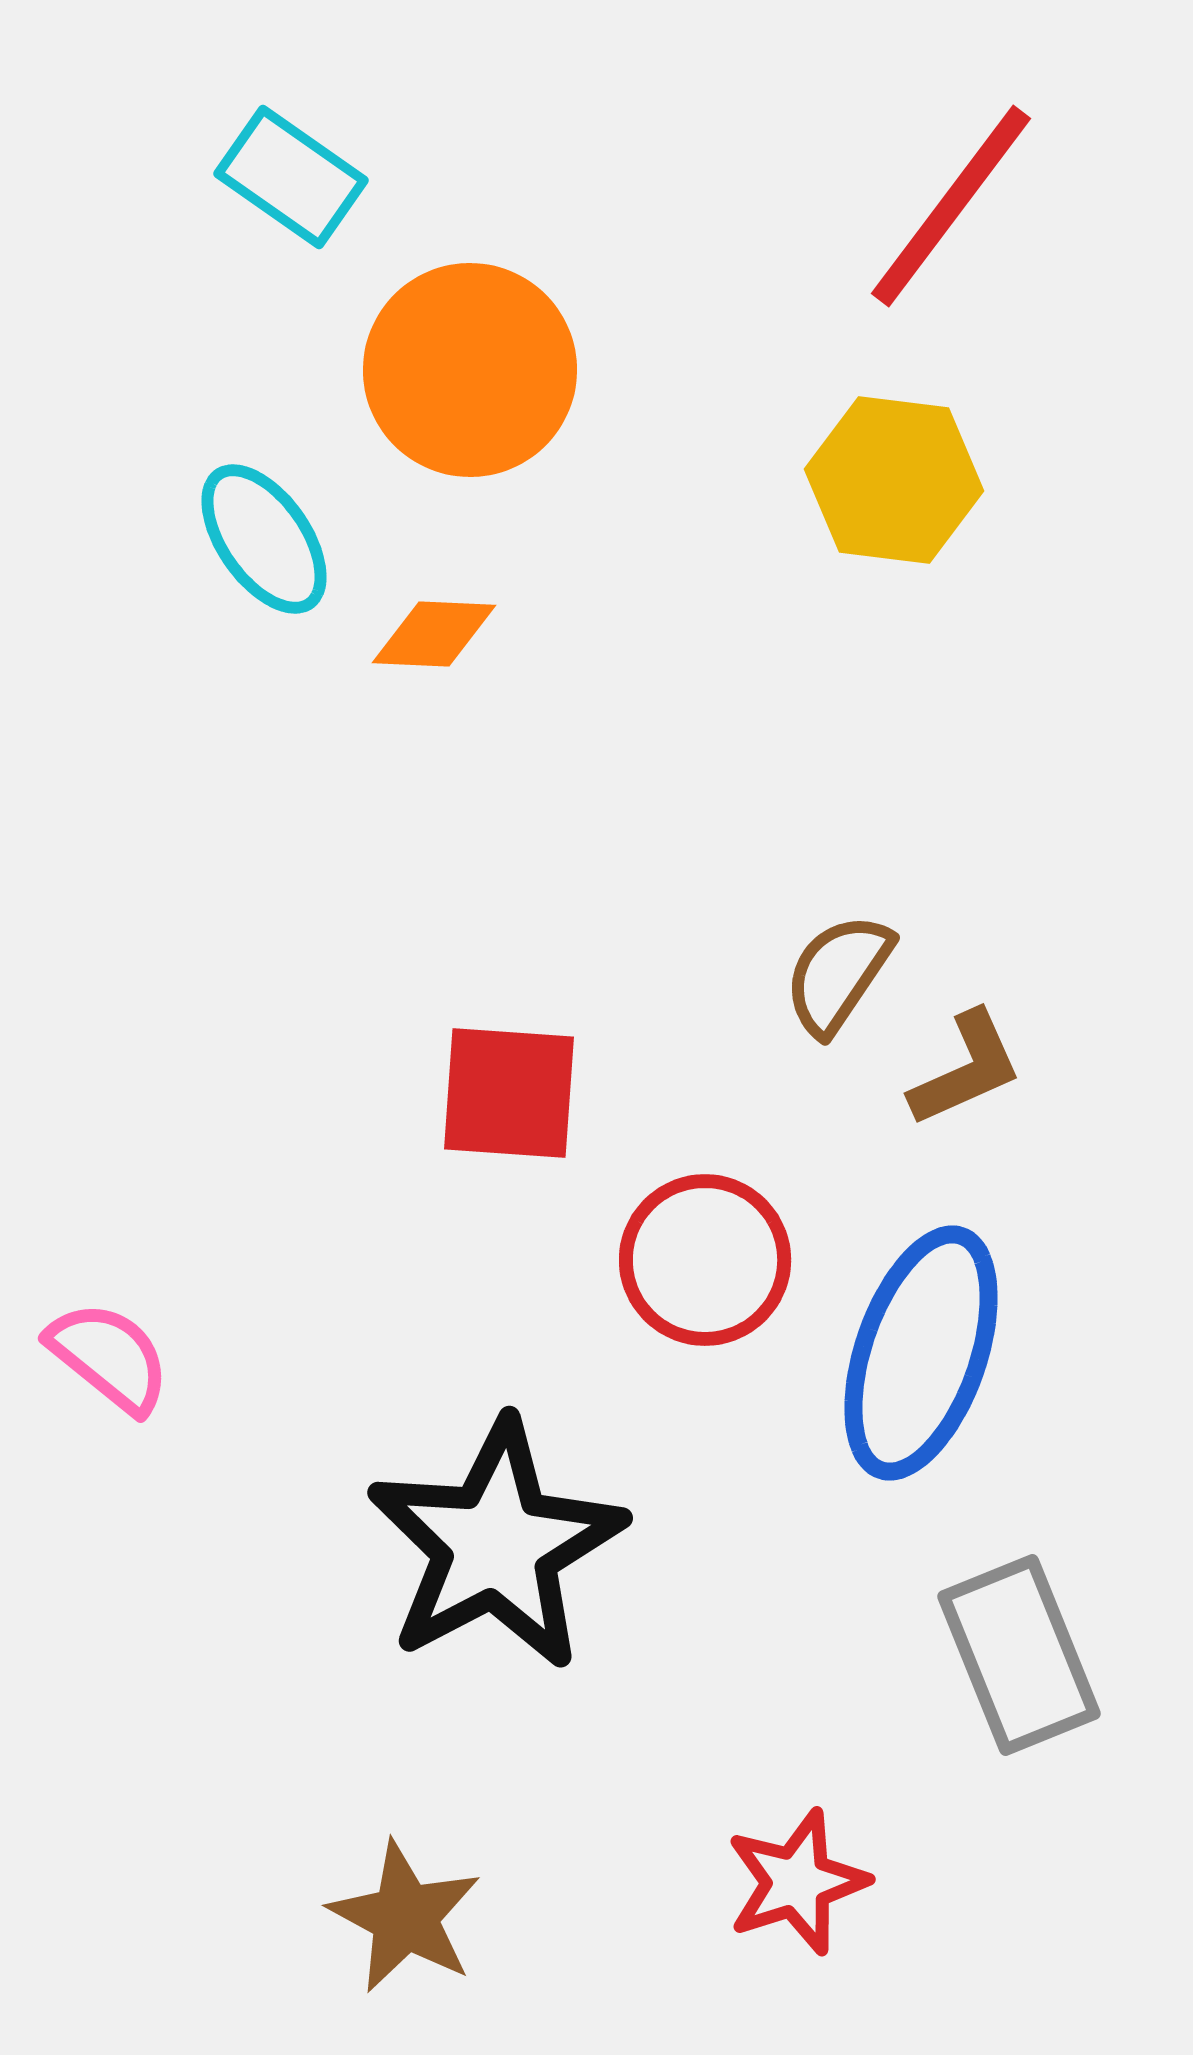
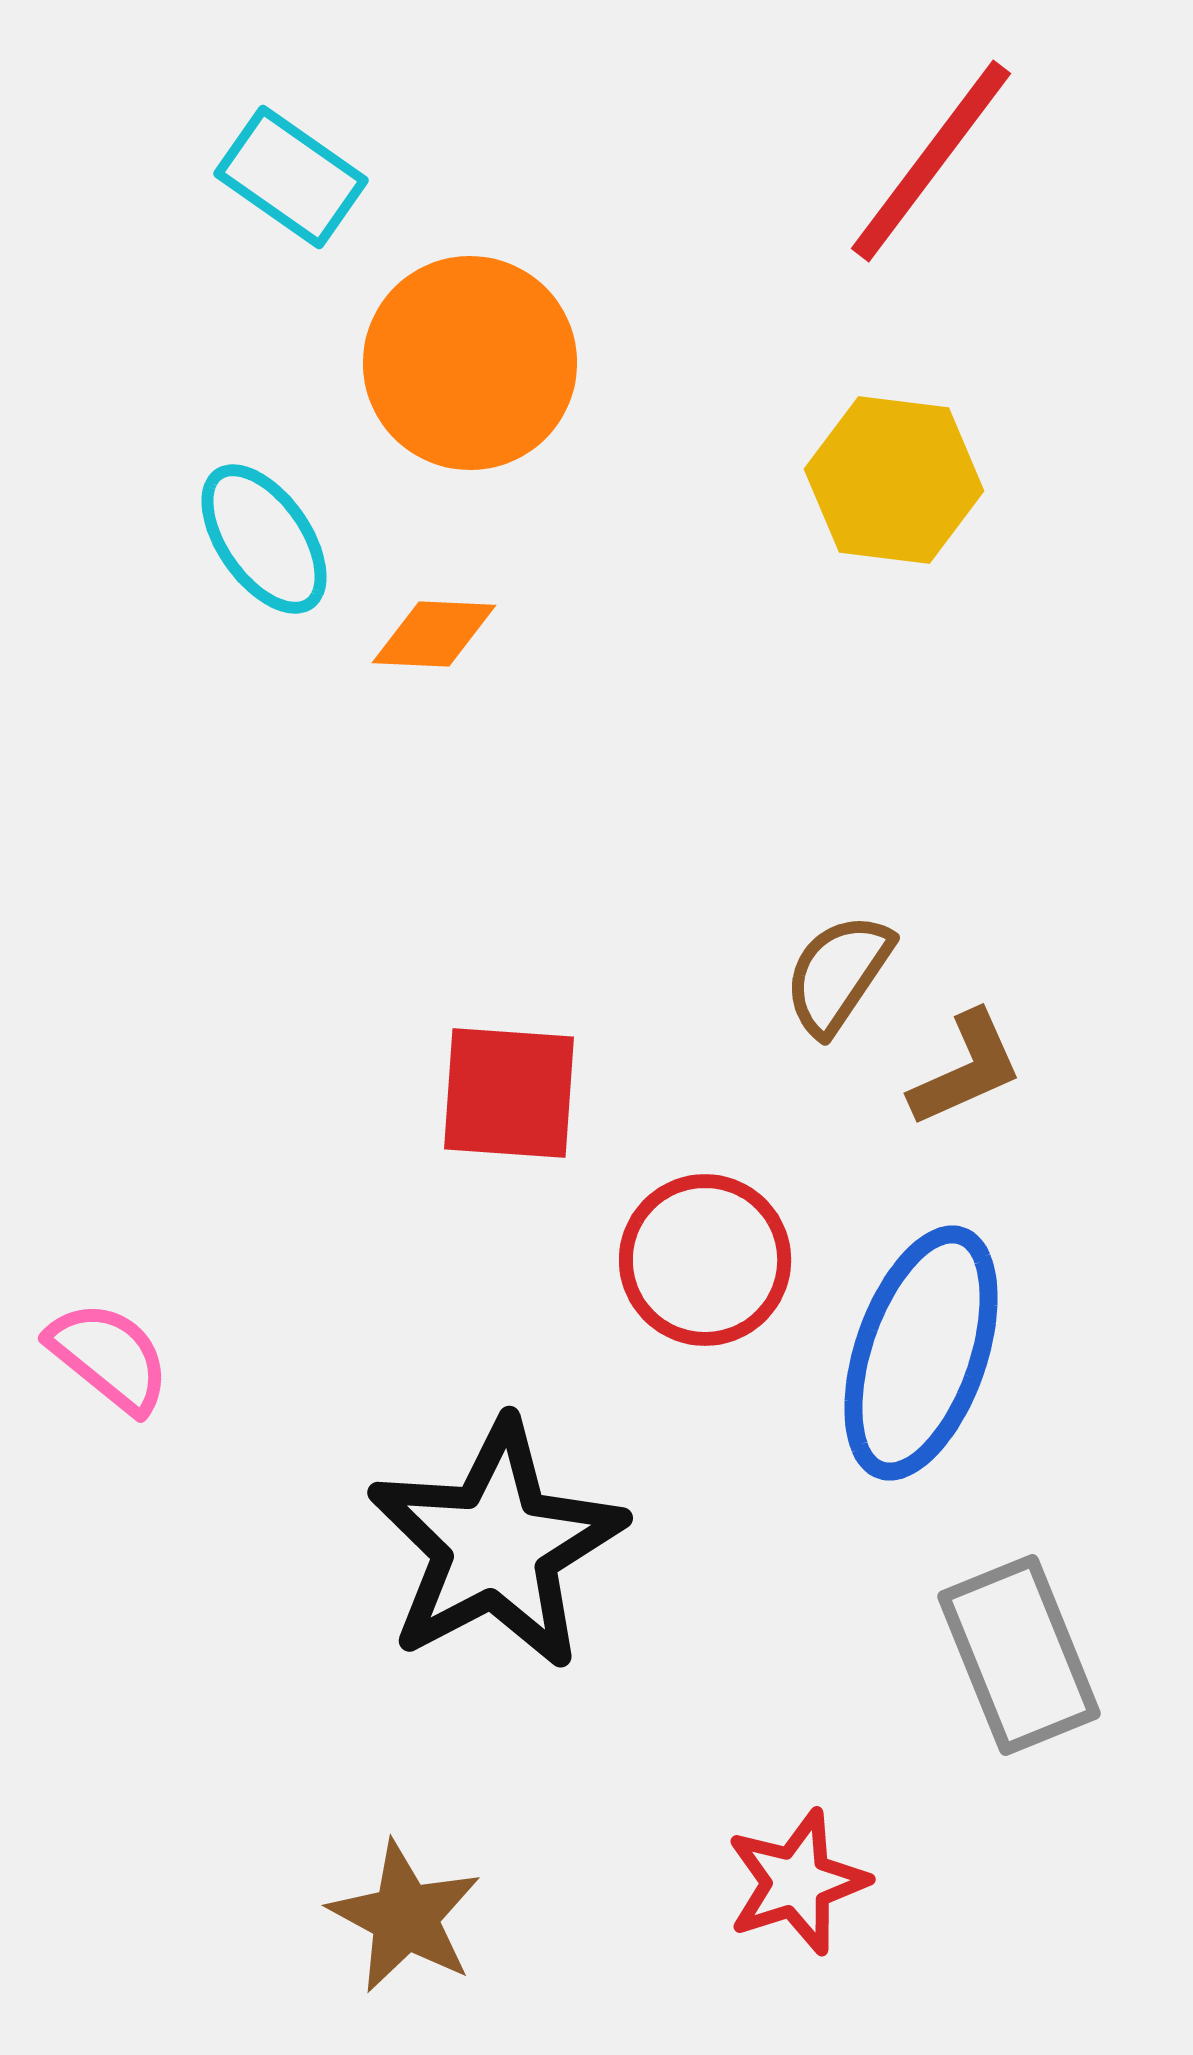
red line: moved 20 px left, 45 px up
orange circle: moved 7 px up
